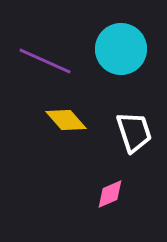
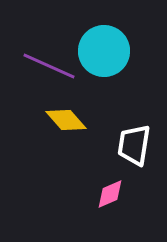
cyan circle: moved 17 px left, 2 px down
purple line: moved 4 px right, 5 px down
white trapezoid: moved 13 px down; rotated 153 degrees counterclockwise
